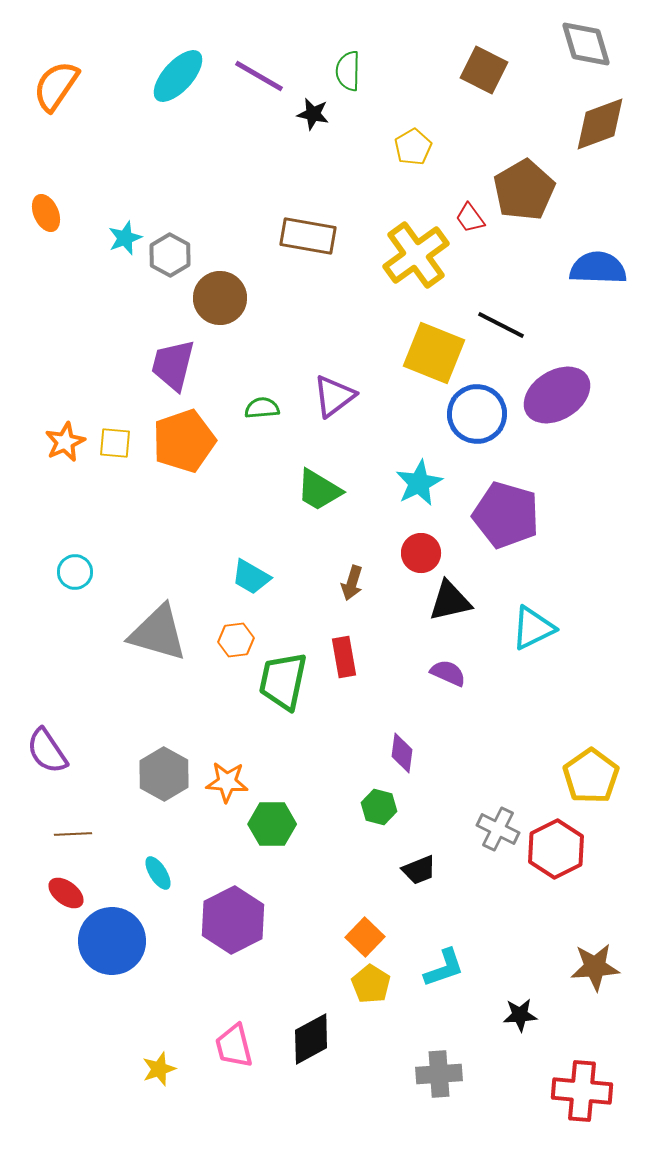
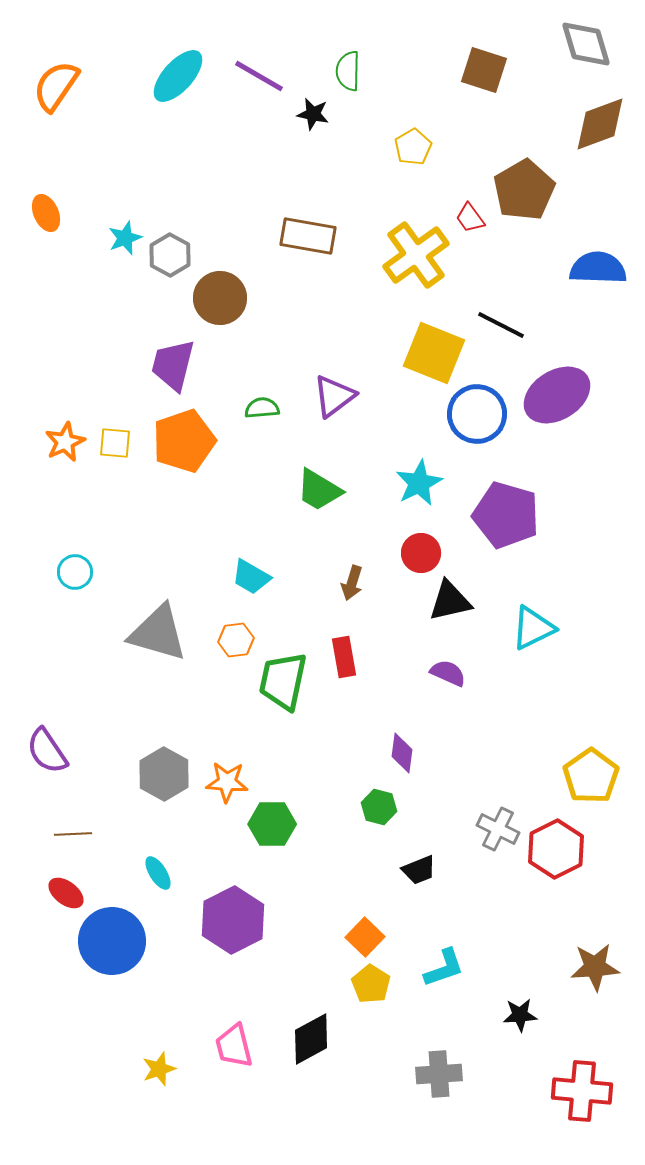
brown square at (484, 70): rotated 9 degrees counterclockwise
